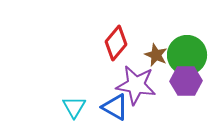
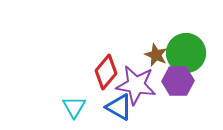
red diamond: moved 10 px left, 29 px down
green circle: moved 1 px left, 2 px up
purple hexagon: moved 8 px left
blue triangle: moved 4 px right
